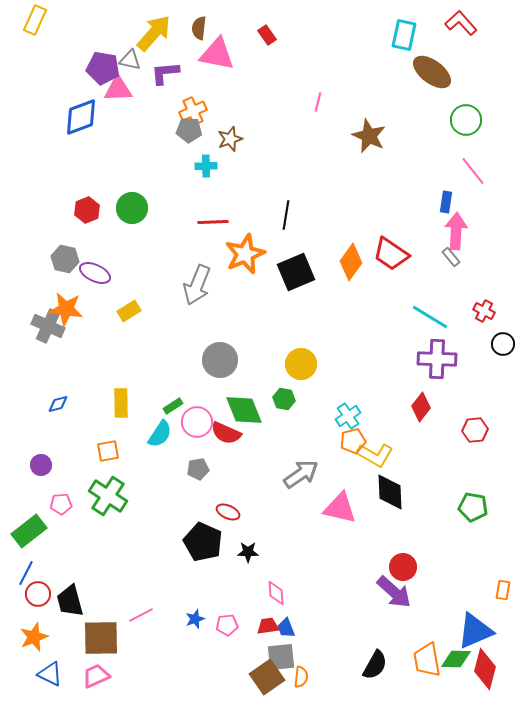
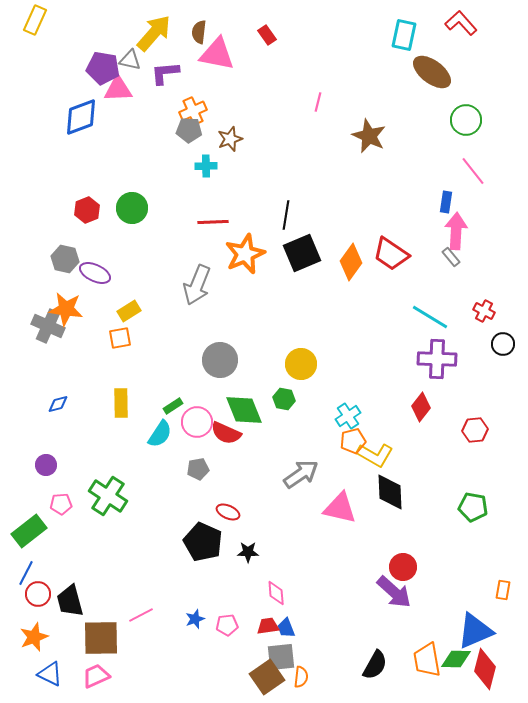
brown semicircle at (199, 28): moved 4 px down
black square at (296, 272): moved 6 px right, 19 px up
orange square at (108, 451): moved 12 px right, 113 px up
purple circle at (41, 465): moved 5 px right
